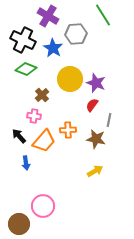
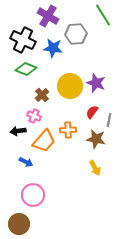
blue star: rotated 24 degrees counterclockwise
yellow circle: moved 7 px down
red semicircle: moved 7 px down
pink cross: rotated 16 degrees clockwise
black arrow: moved 1 px left, 5 px up; rotated 56 degrees counterclockwise
blue arrow: moved 1 px up; rotated 56 degrees counterclockwise
yellow arrow: moved 3 px up; rotated 91 degrees clockwise
pink circle: moved 10 px left, 11 px up
